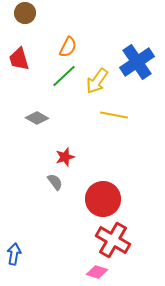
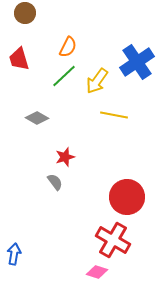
red circle: moved 24 px right, 2 px up
